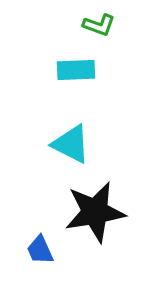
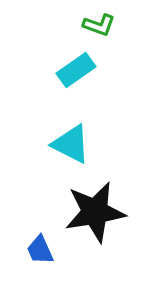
cyan rectangle: rotated 33 degrees counterclockwise
